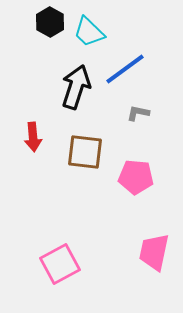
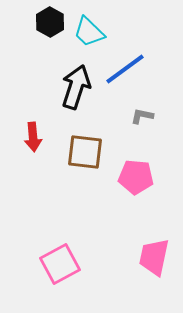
gray L-shape: moved 4 px right, 3 px down
pink trapezoid: moved 5 px down
